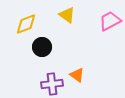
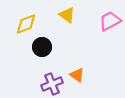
purple cross: rotated 15 degrees counterclockwise
